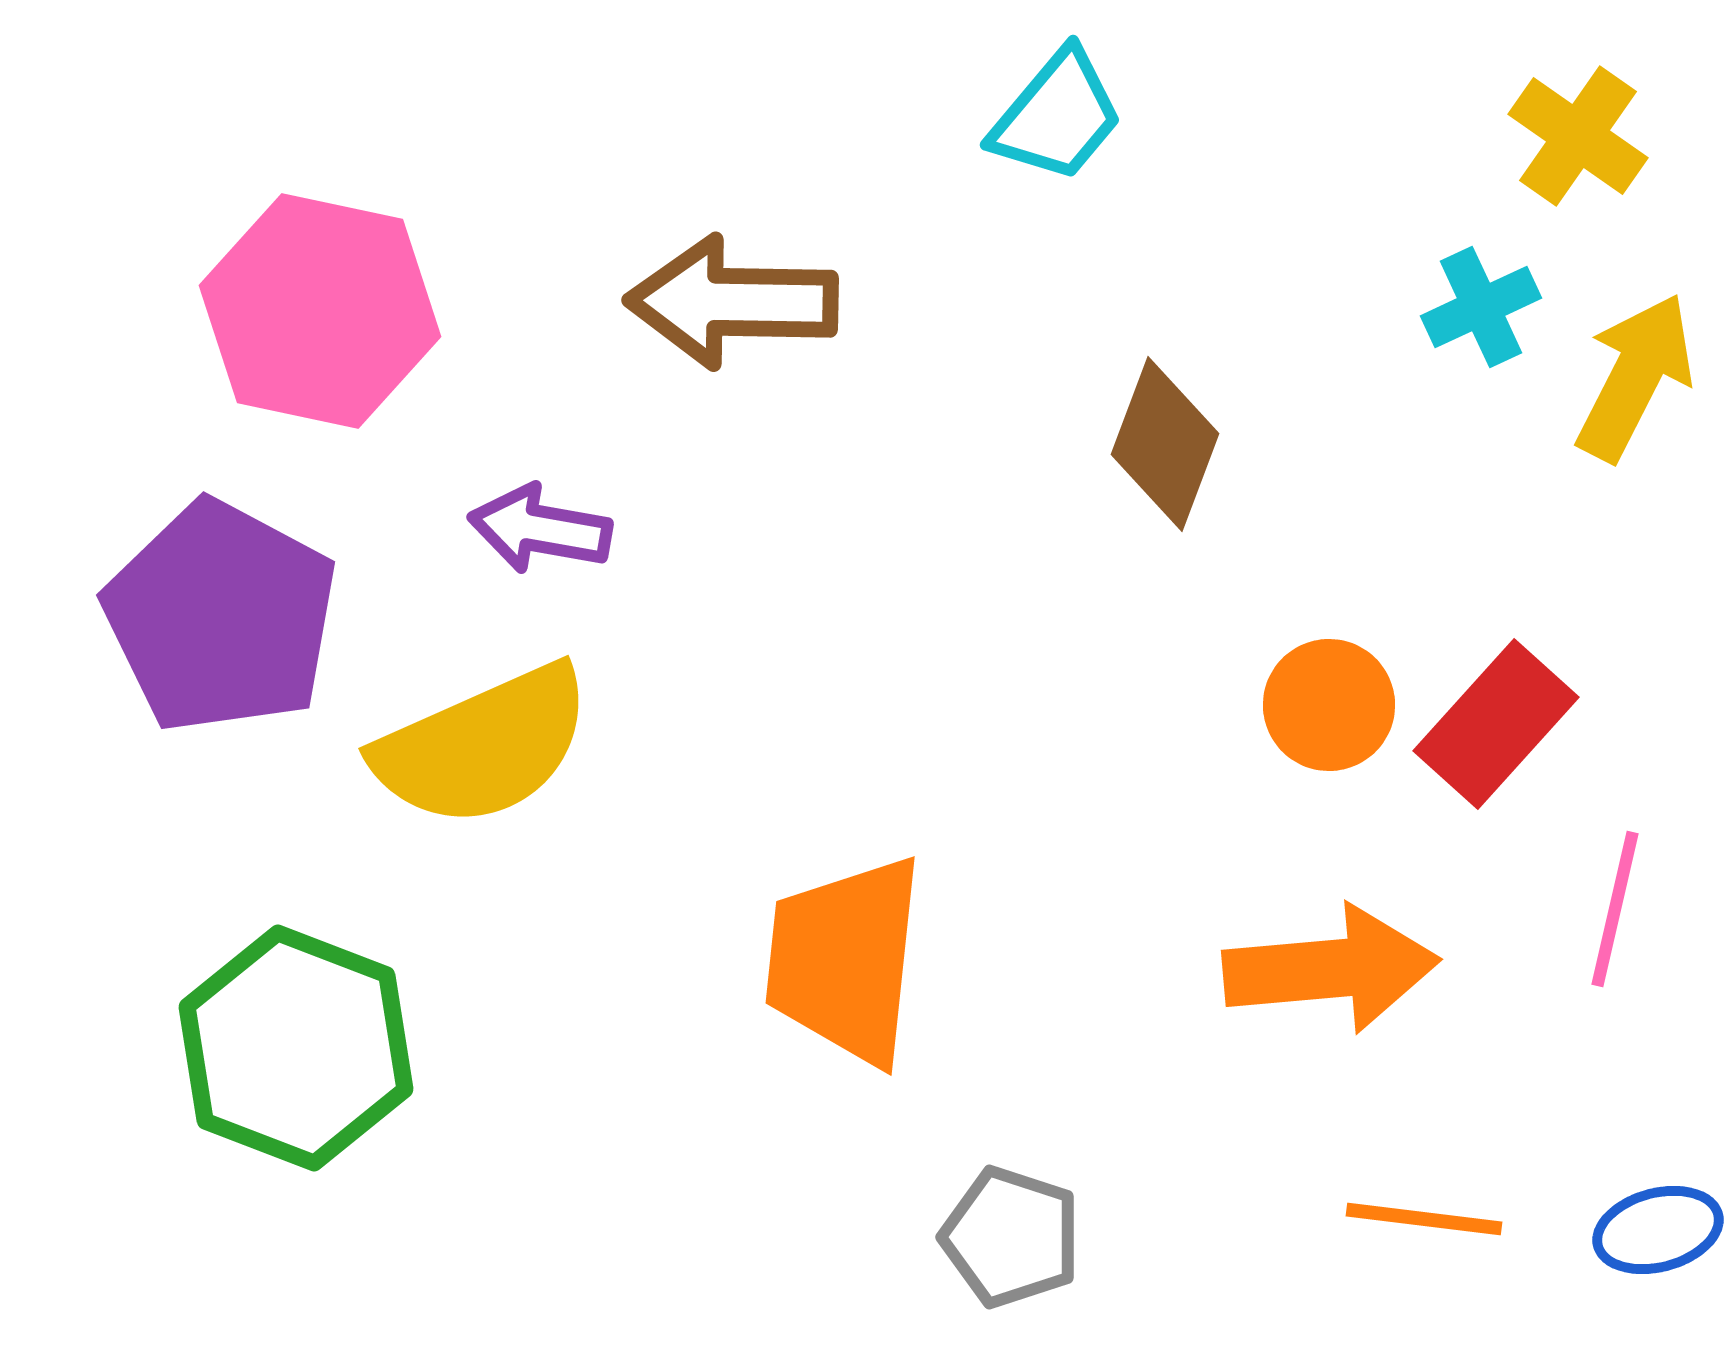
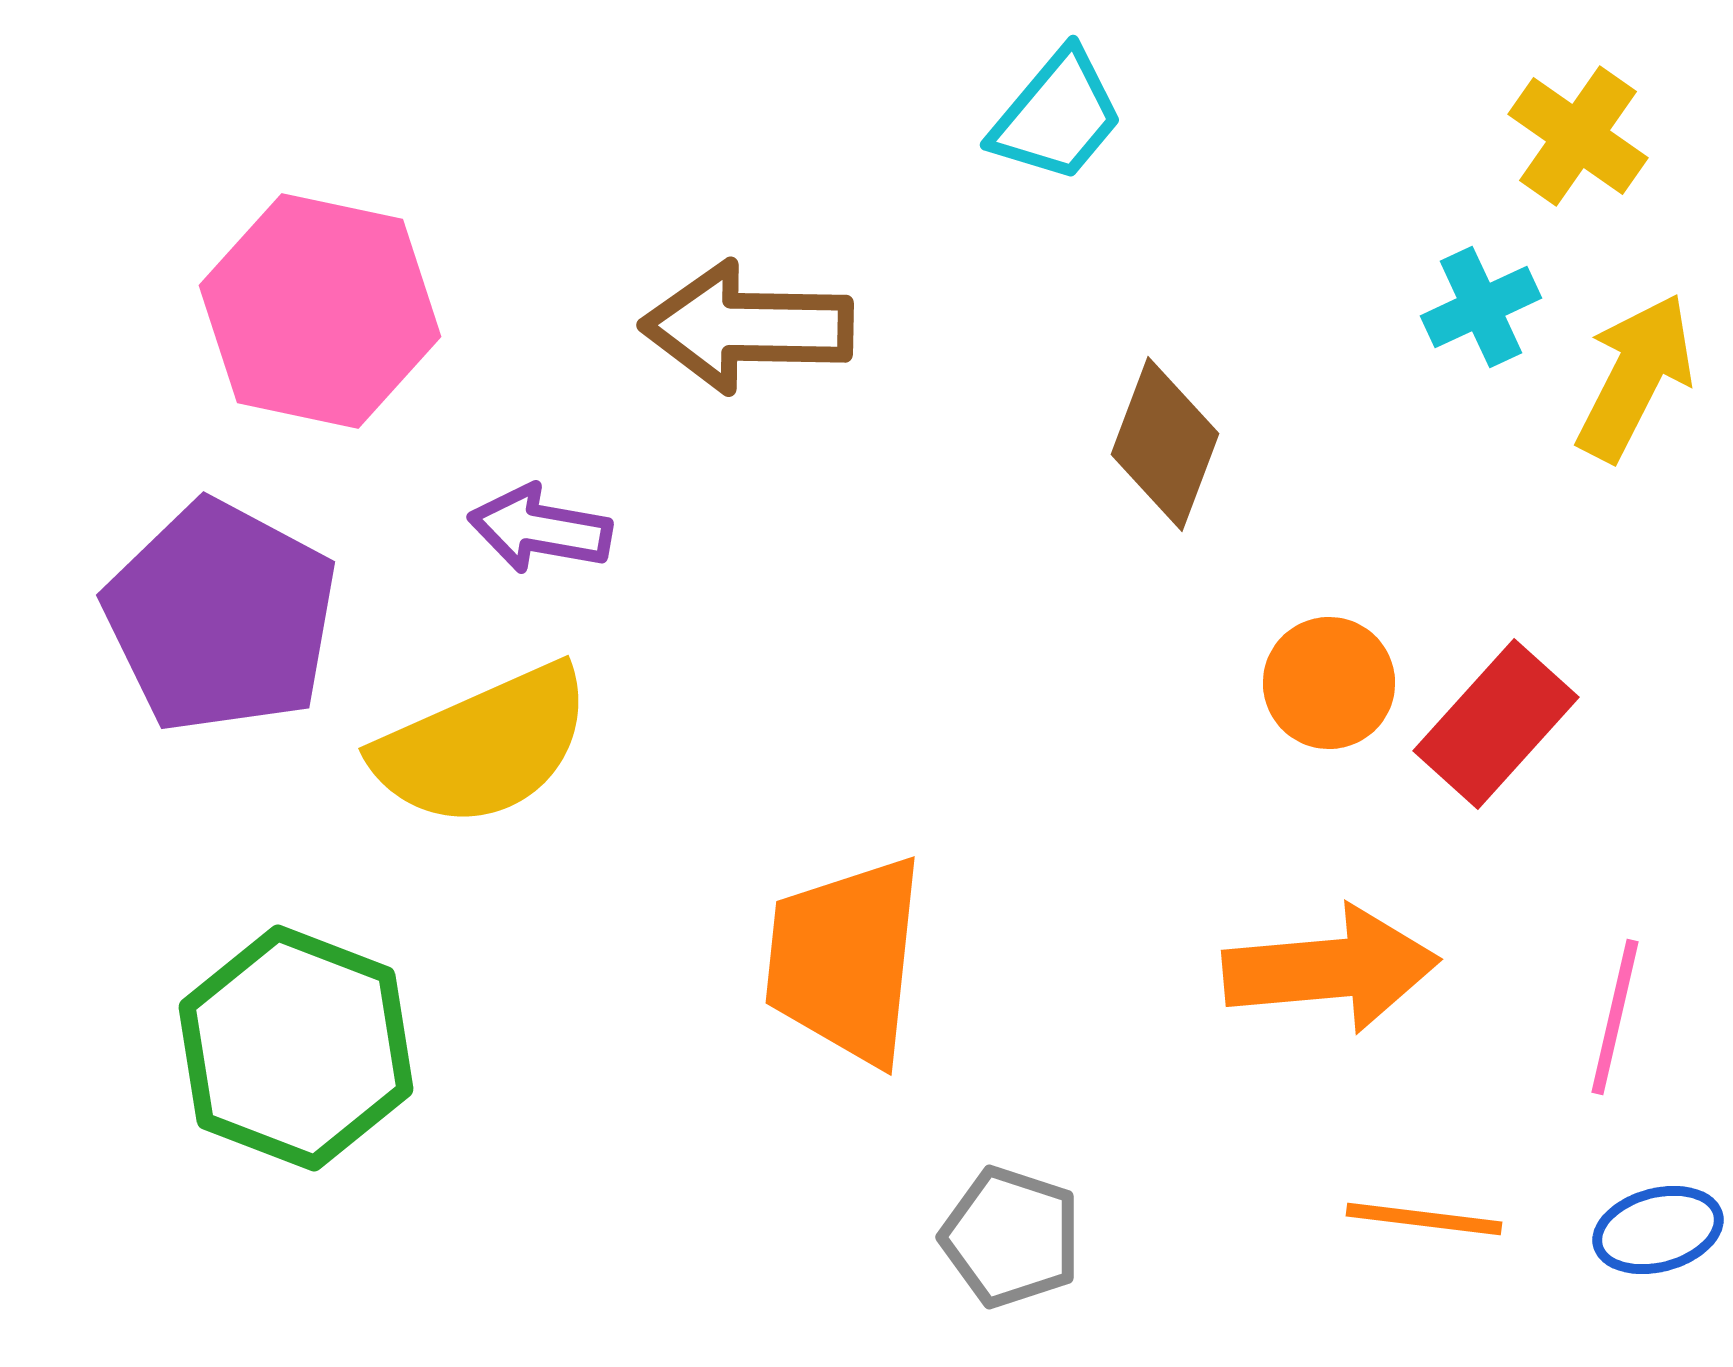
brown arrow: moved 15 px right, 25 px down
orange circle: moved 22 px up
pink line: moved 108 px down
